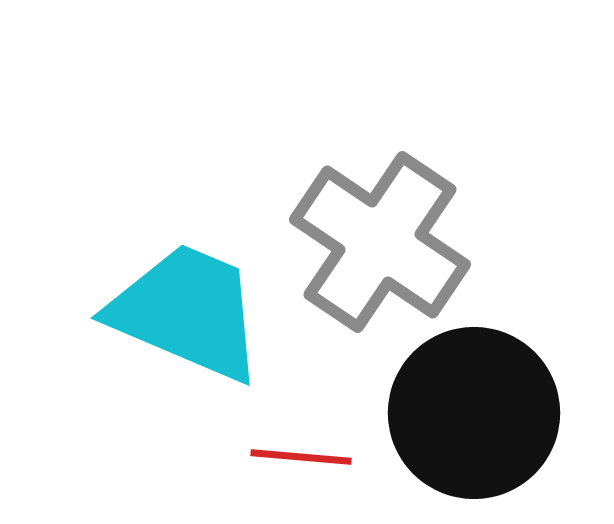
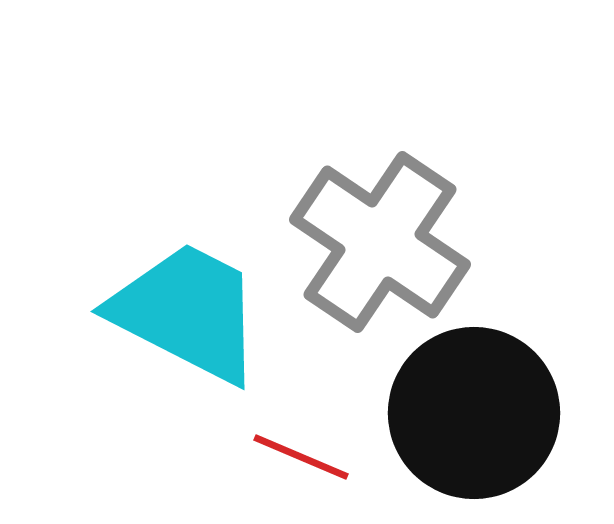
cyan trapezoid: rotated 4 degrees clockwise
red line: rotated 18 degrees clockwise
